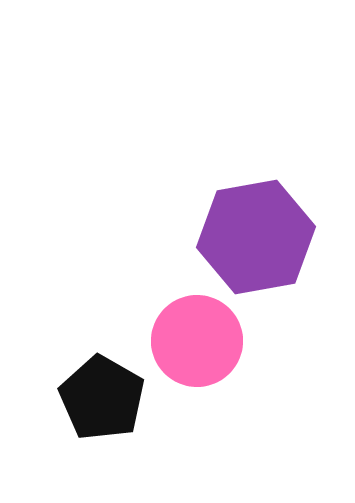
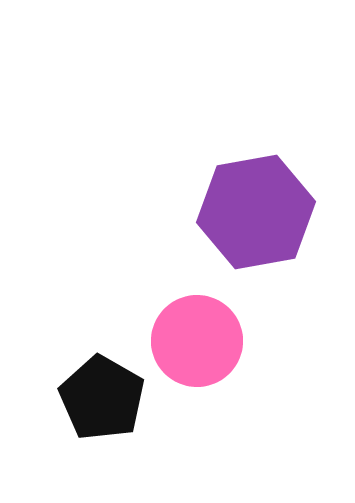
purple hexagon: moved 25 px up
